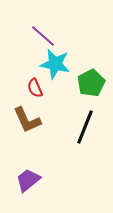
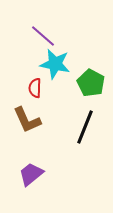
green pentagon: rotated 16 degrees counterclockwise
red semicircle: rotated 24 degrees clockwise
purple trapezoid: moved 3 px right, 6 px up
